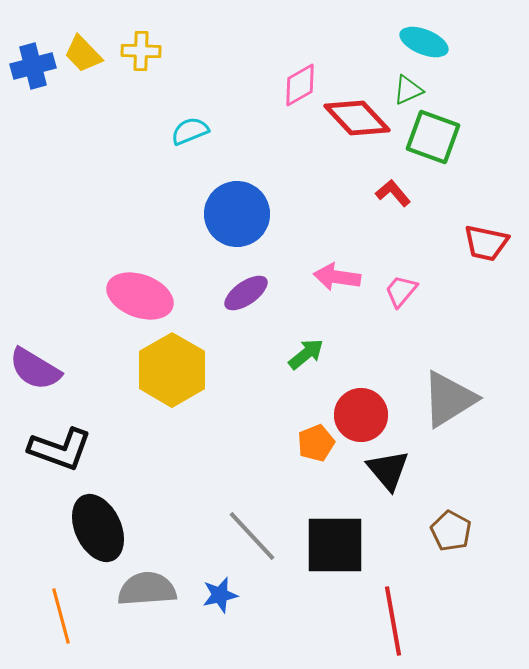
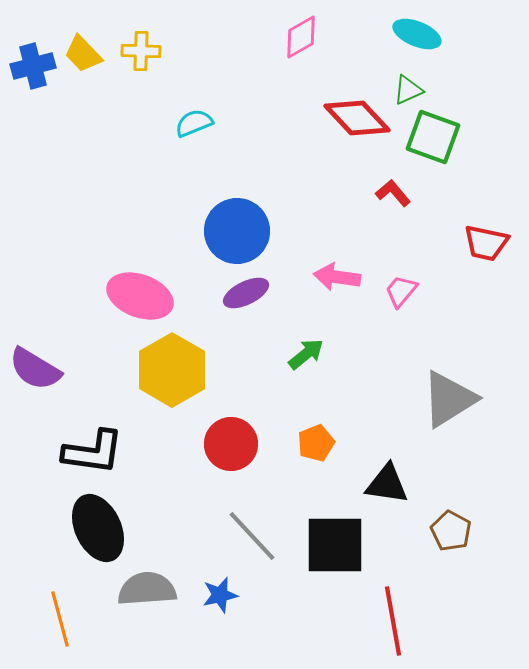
cyan ellipse: moved 7 px left, 8 px up
pink diamond: moved 1 px right, 48 px up
cyan semicircle: moved 4 px right, 8 px up
blue circle: moved 17 px down
purple ellipse: rotated 9 degrees clockwise
red circle: moved 130 px left, 29 px down
black L-shape: moved 33 px right, 3 px down; rotated 12 degrees counterclockwise
black triangle: moved 1 px left, 14 px down; rotated 42 degrees counterclockwise
orange line: moved 1 px left, 3 px down
